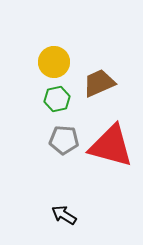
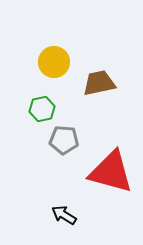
brown trapezoid: rotated 12 degrees clockwise
green hexagon: moved 15 px left, 10 px down
red triangle: moved 26 px down
